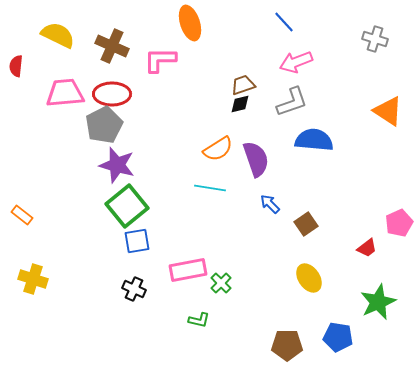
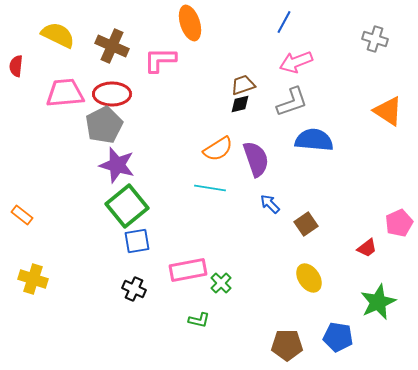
blue line: rotated 70 degrees clockwise
